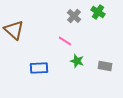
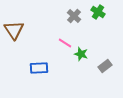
brown triangle: rotated 15 degrees clockwise
pink line: moved 2 px down
green star: moved 4 px right, 7 px up
gray rectangle: rotated 48 degrees counterclockwise
